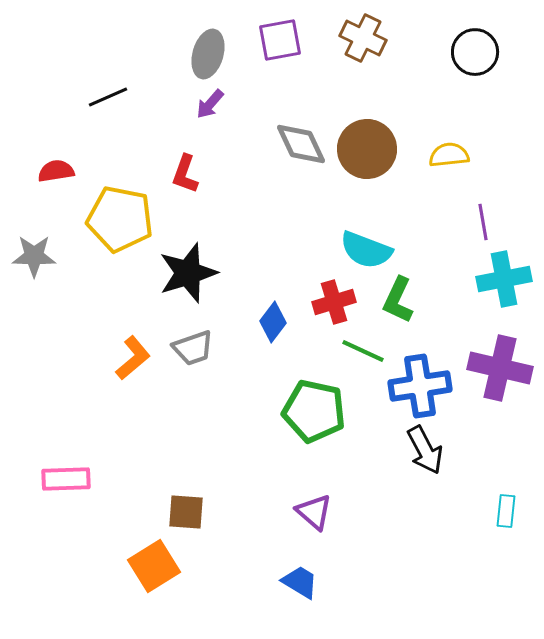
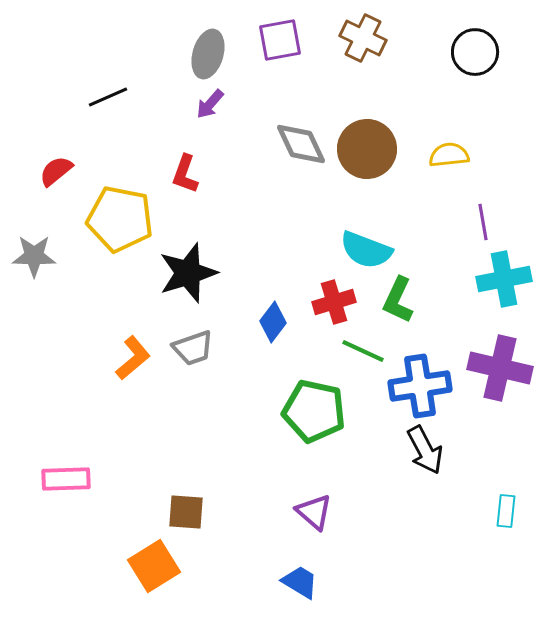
red semicircle: rotated 30 degrees counterclockwise
